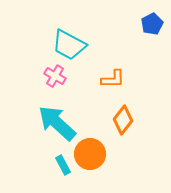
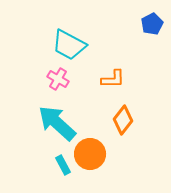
pink cross: moved 3 px right, 3 px down
